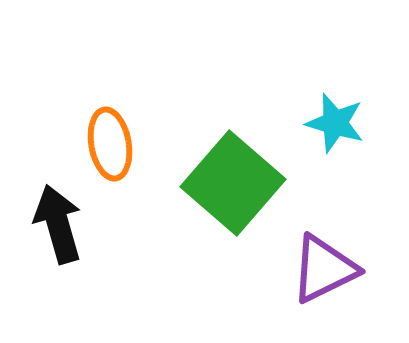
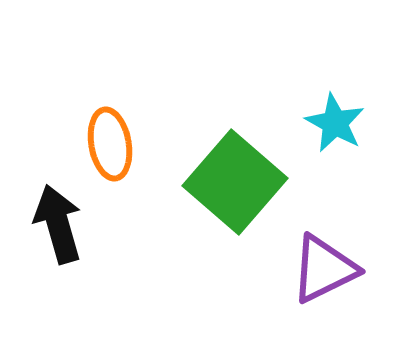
cyan star: rotated 12 degrees clockwise
green square: moved 2 px right, 1 px up
